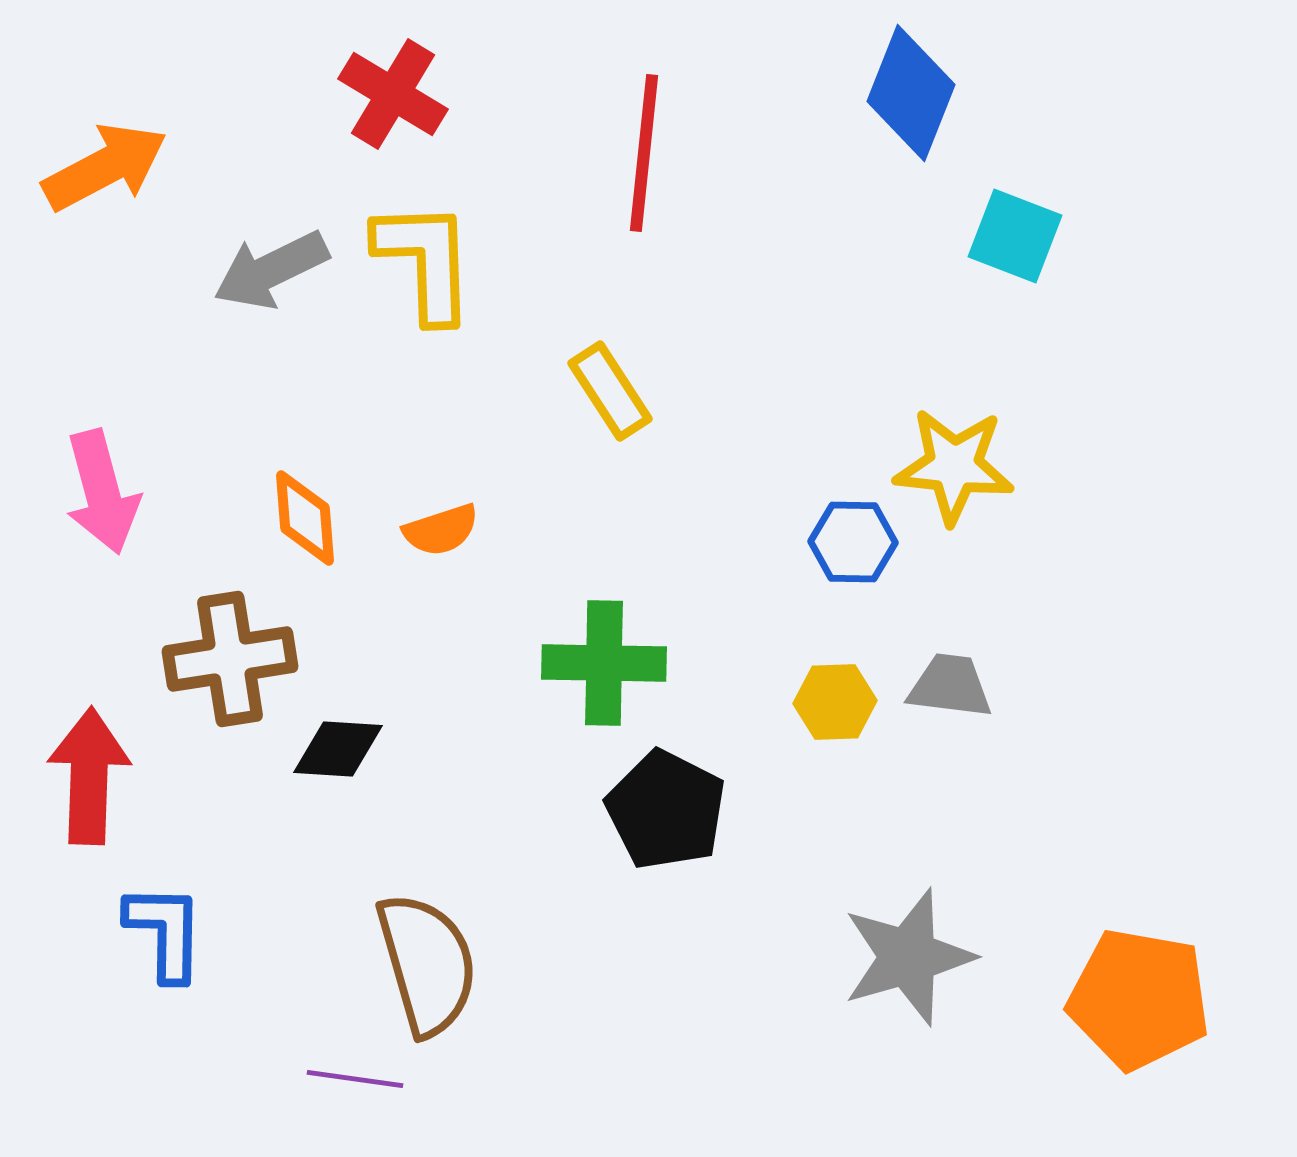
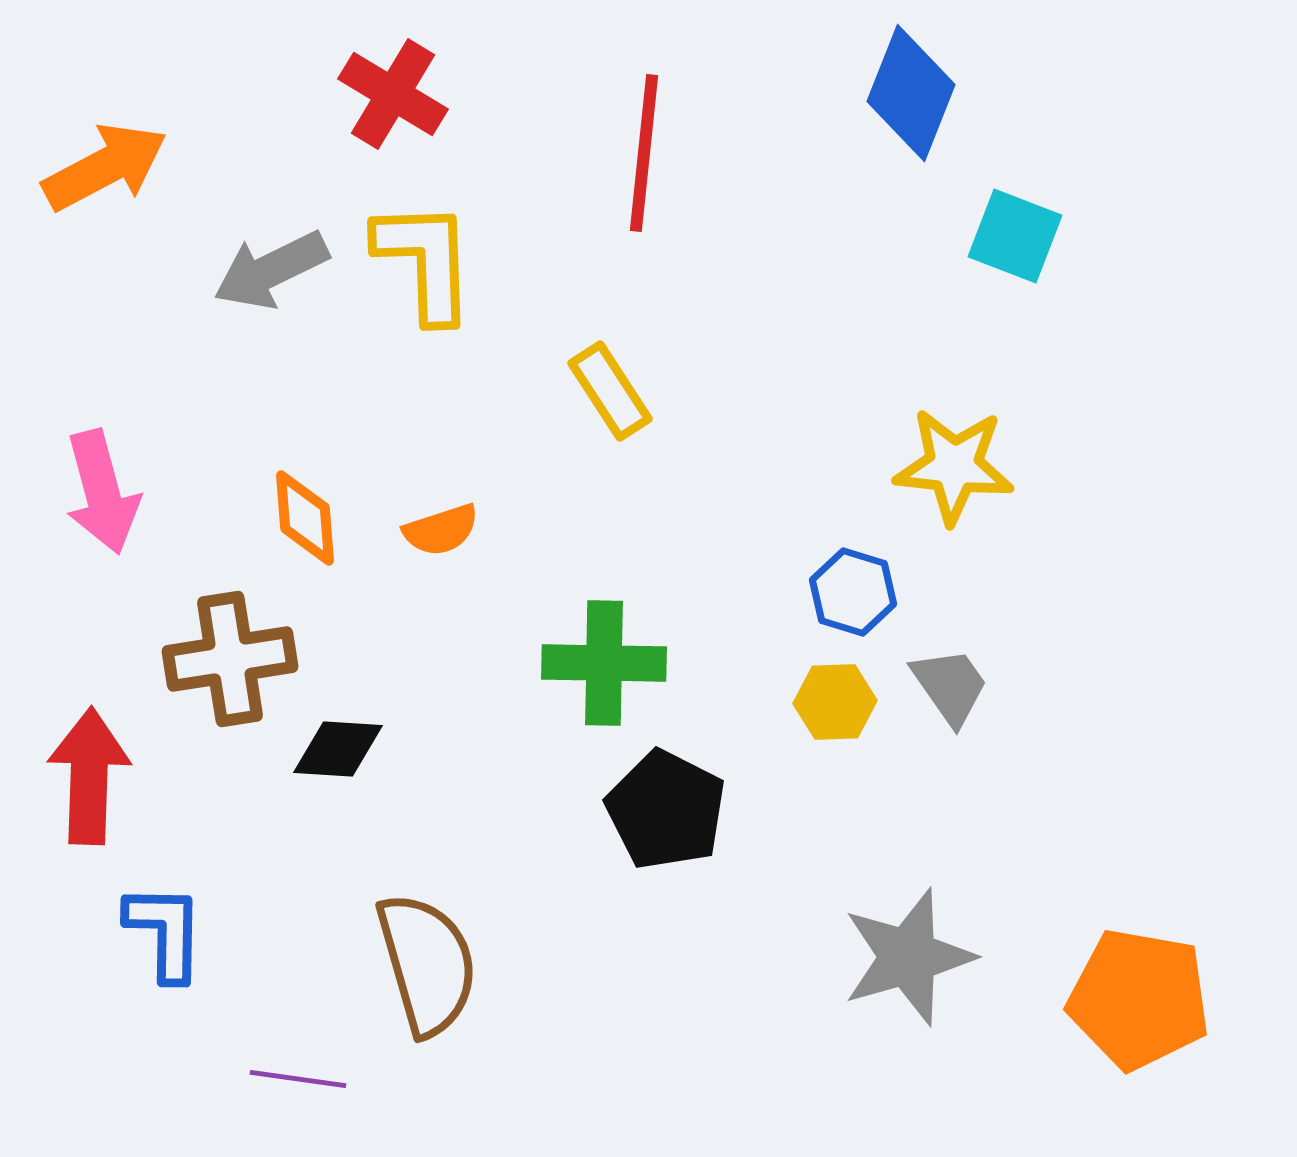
blue hexagon: moved 50 px down; rotated 16 degrees clockwise
gray trapezoid: rotated 48 degrees clockwise
purple line: moved 57 px left
